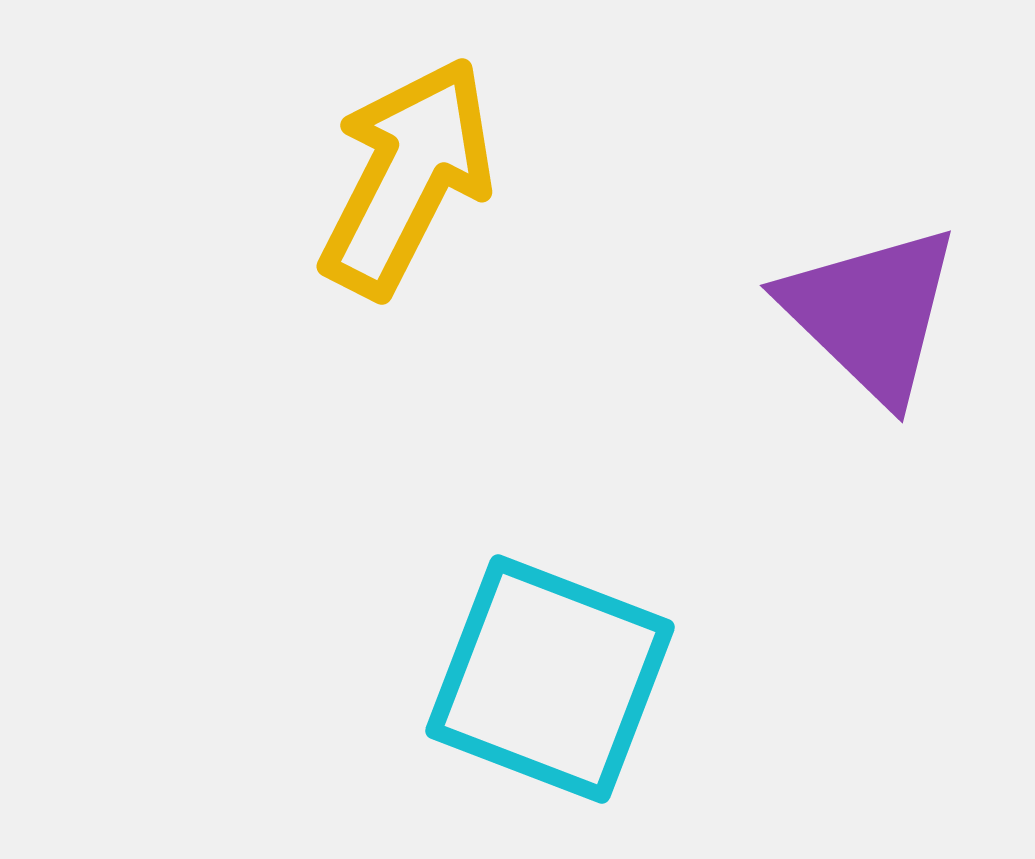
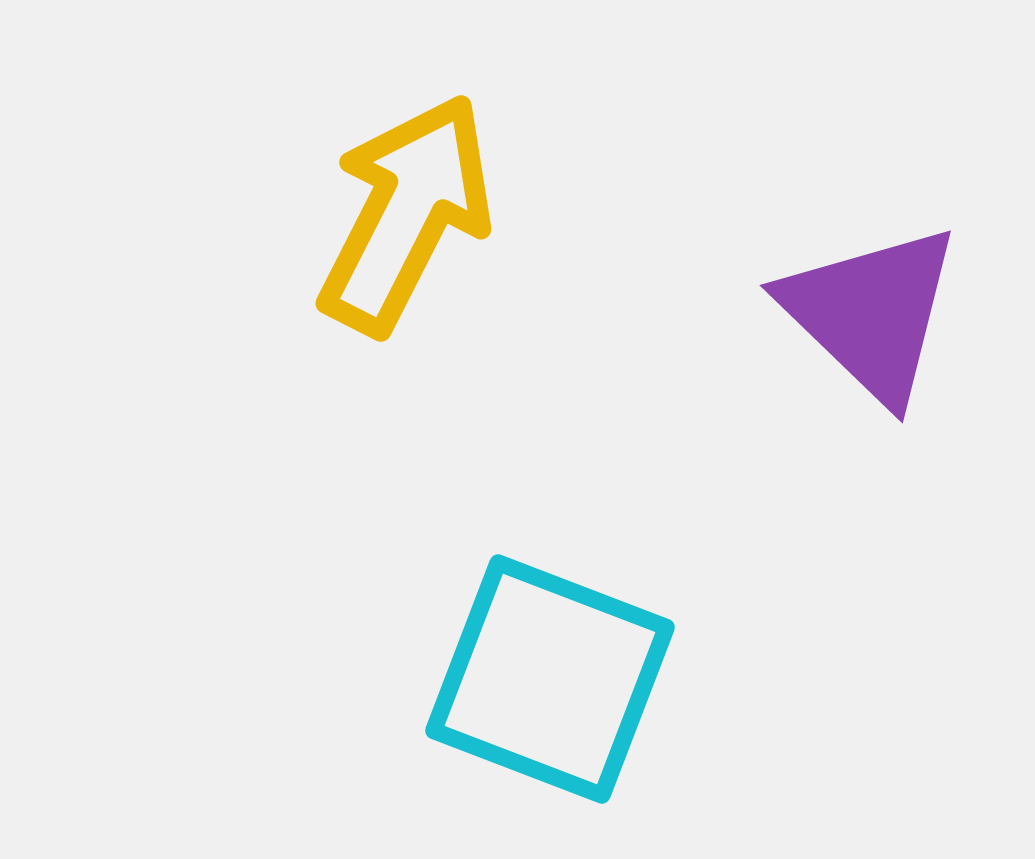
yellow arrow: moved 1 px left, 37 px down
